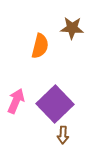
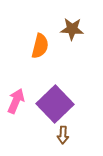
brown star: moved 1 px down
